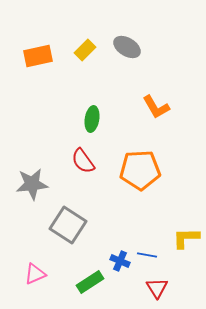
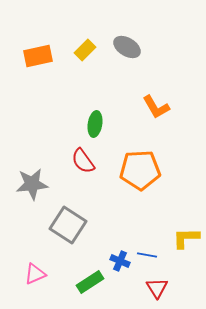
green ellipse: moved 3 px right, 5 px down
